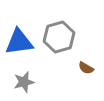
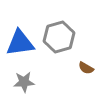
blue triangle: moved 1 px right, 1 px down
gray star: rotated 10 degrees clockwise
